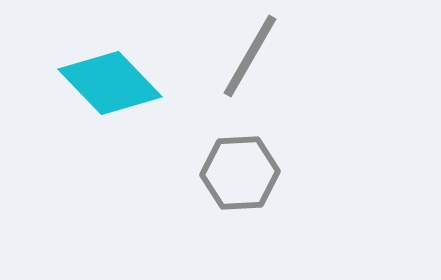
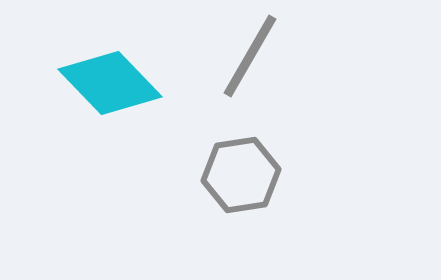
gray hexagon: moved 1 px right, 2 px down; rotated 6 degrees counterclockwise
